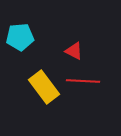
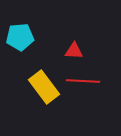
red triangle: rotated 24 degrees counterclockwise
